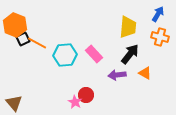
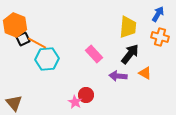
cyan hexagon: moved 18 px left, 4 px down
purple arrow: moved 1 px right, 1 px down; rotated 12 degrees clockwise
